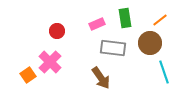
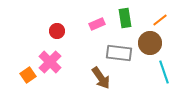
gray rectangle: moved 6 px right, 5 px down
